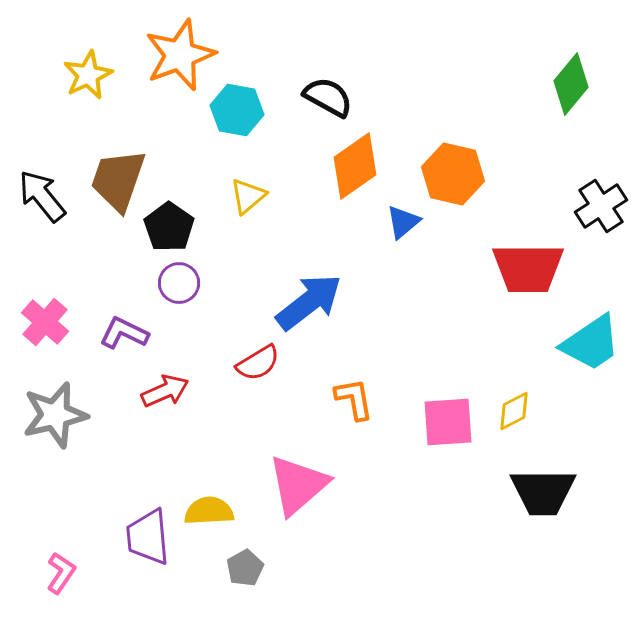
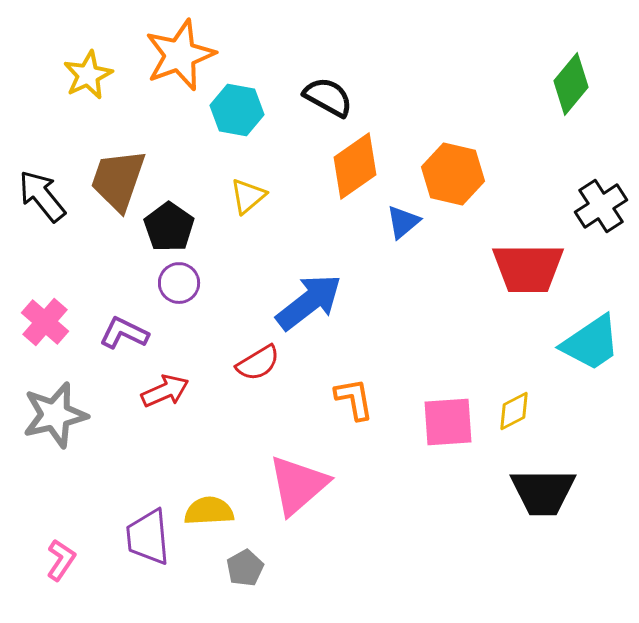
pink L-shape: moved 13 px up
